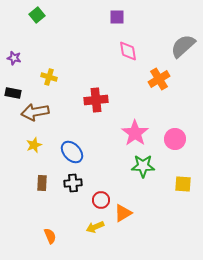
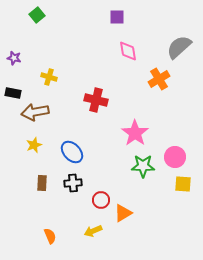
gray semicircle: moved 4 px left, 1 px down
red cross: rotated 20 degrees clockwise
pink circle: moved 18 px down
yellow arrow: moved 2 px left, 4 px down
